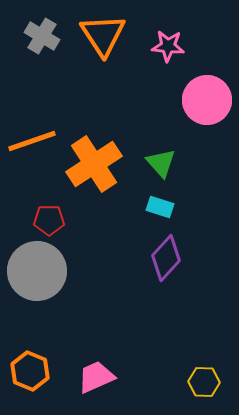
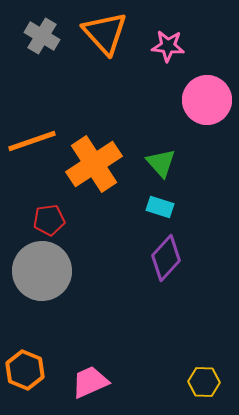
orange triangle: moved 2 px right, 2 px up; rotated 9 degrees counterclockwise
red pentagon: rotated 8 degrees counterclockwise
gray circle: moved 5 px right
orange hexagon: moved 5 px left, 1 px up
pink trapezoid: moved 6 px left, 5 px down
